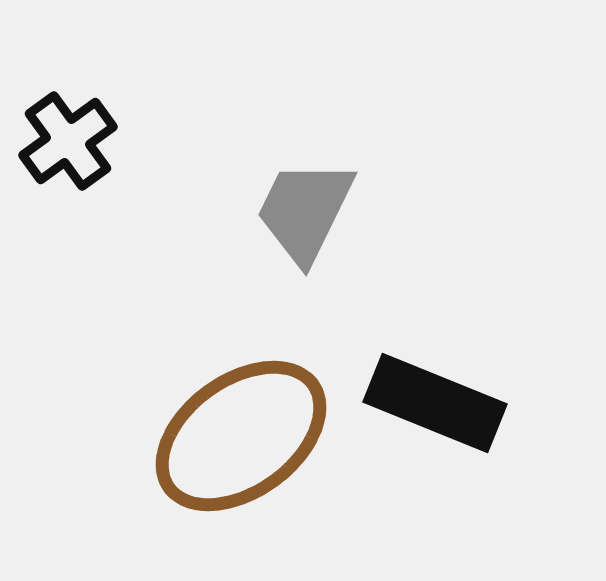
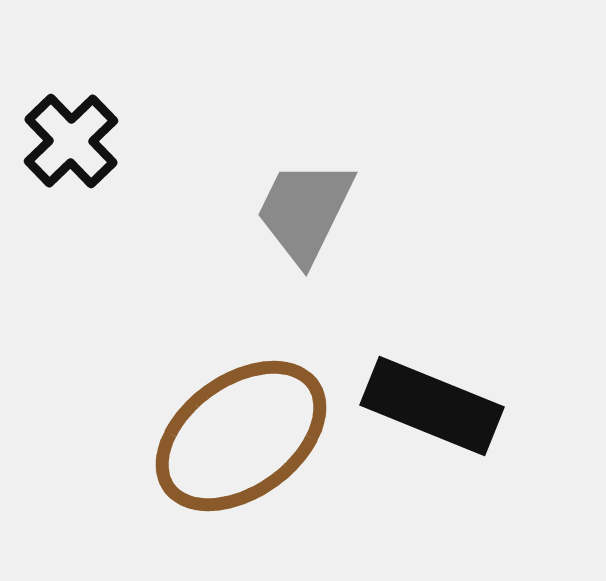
black cross: moved 3 px right; rotated 8 degrees counterclockwise
black rectangle: moved 3 px left, 3 px down
